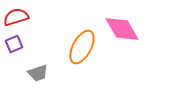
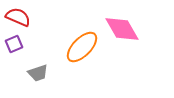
red semicircle: moved 2 px right; rotated 40 degrees clockwise
orange ellipse: rotated 16 degrees clockwise
